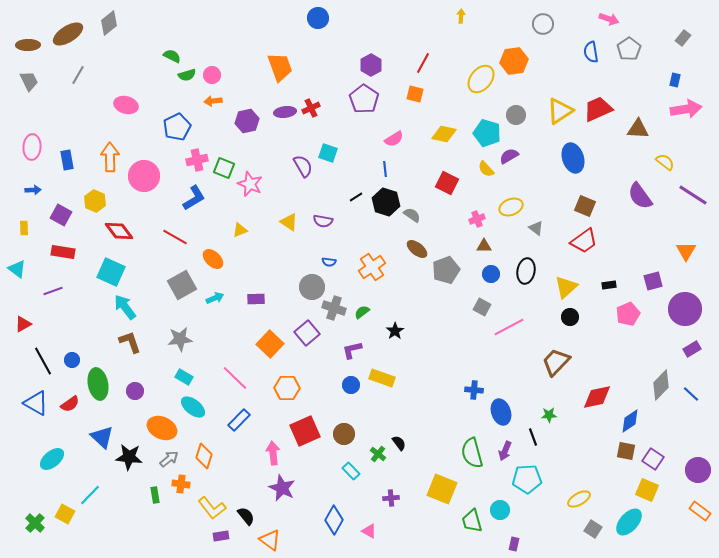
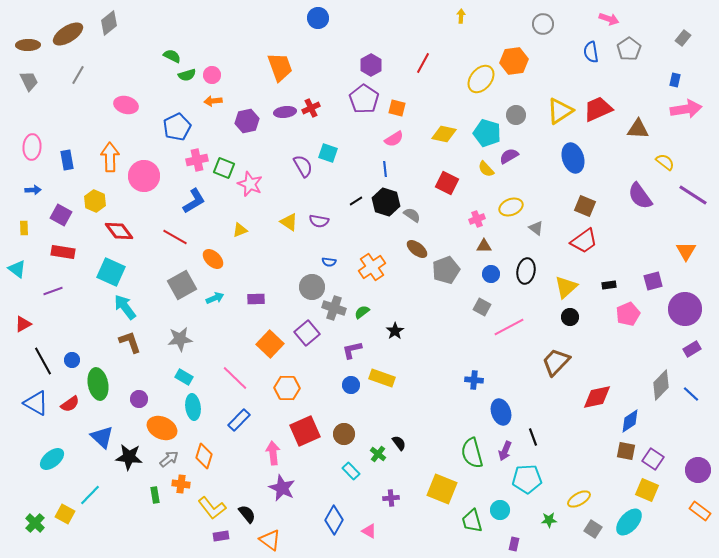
orange square at (415, 94): moved 18 px left, 14 px down
black line at (356, 197): moved 4 px down
blue L-shape at (194, 198): moved 3 px down
purple semicircle at (323, 221): moved 4 px left
blue cross at (474, 390): moved 10 px up
purple circle at (135, 391): moved 4 px right, 8 px down
cyan ellipse at (193, 407): rotated 45 degrees clockwise
green star at (549, 415): moved 105 px down
black semicircle at (246, 516): moved 1 px right, 2 px up
